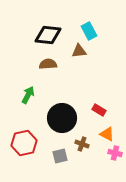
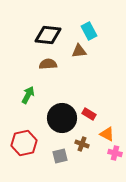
red rectangle: moved 10 px left, 4 px down
